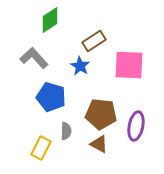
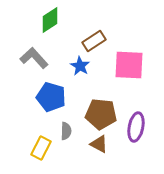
purple ellipse: moved 1 px down
